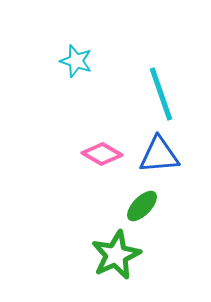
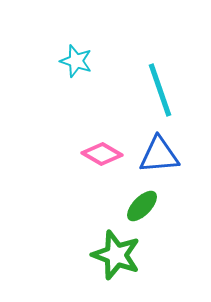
cyan line: moved 1 px left, 4 px up
green star: rotated 27 degrees counterclockwise
